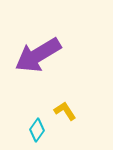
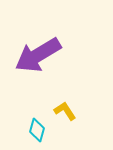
cyan diamond: rotated 20 degrees counterclockwise
